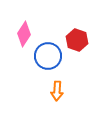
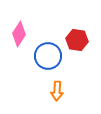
pink diamond: moved 5 px left
red hexagon: rotated 10 degrees counterclockwise
